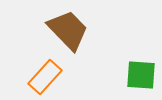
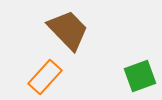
green square: moved 1 px left, 1 px down; rotated 24 degrees counterclockwise
